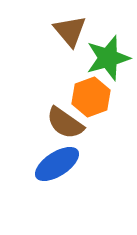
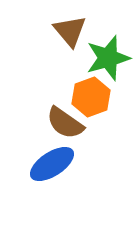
blue ellipse: moved 5 px left
